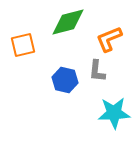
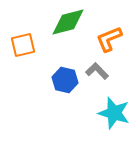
gray L-shape: rotated 130 degrees clockwise
cyan star: rotated 20 degrees clockwise
